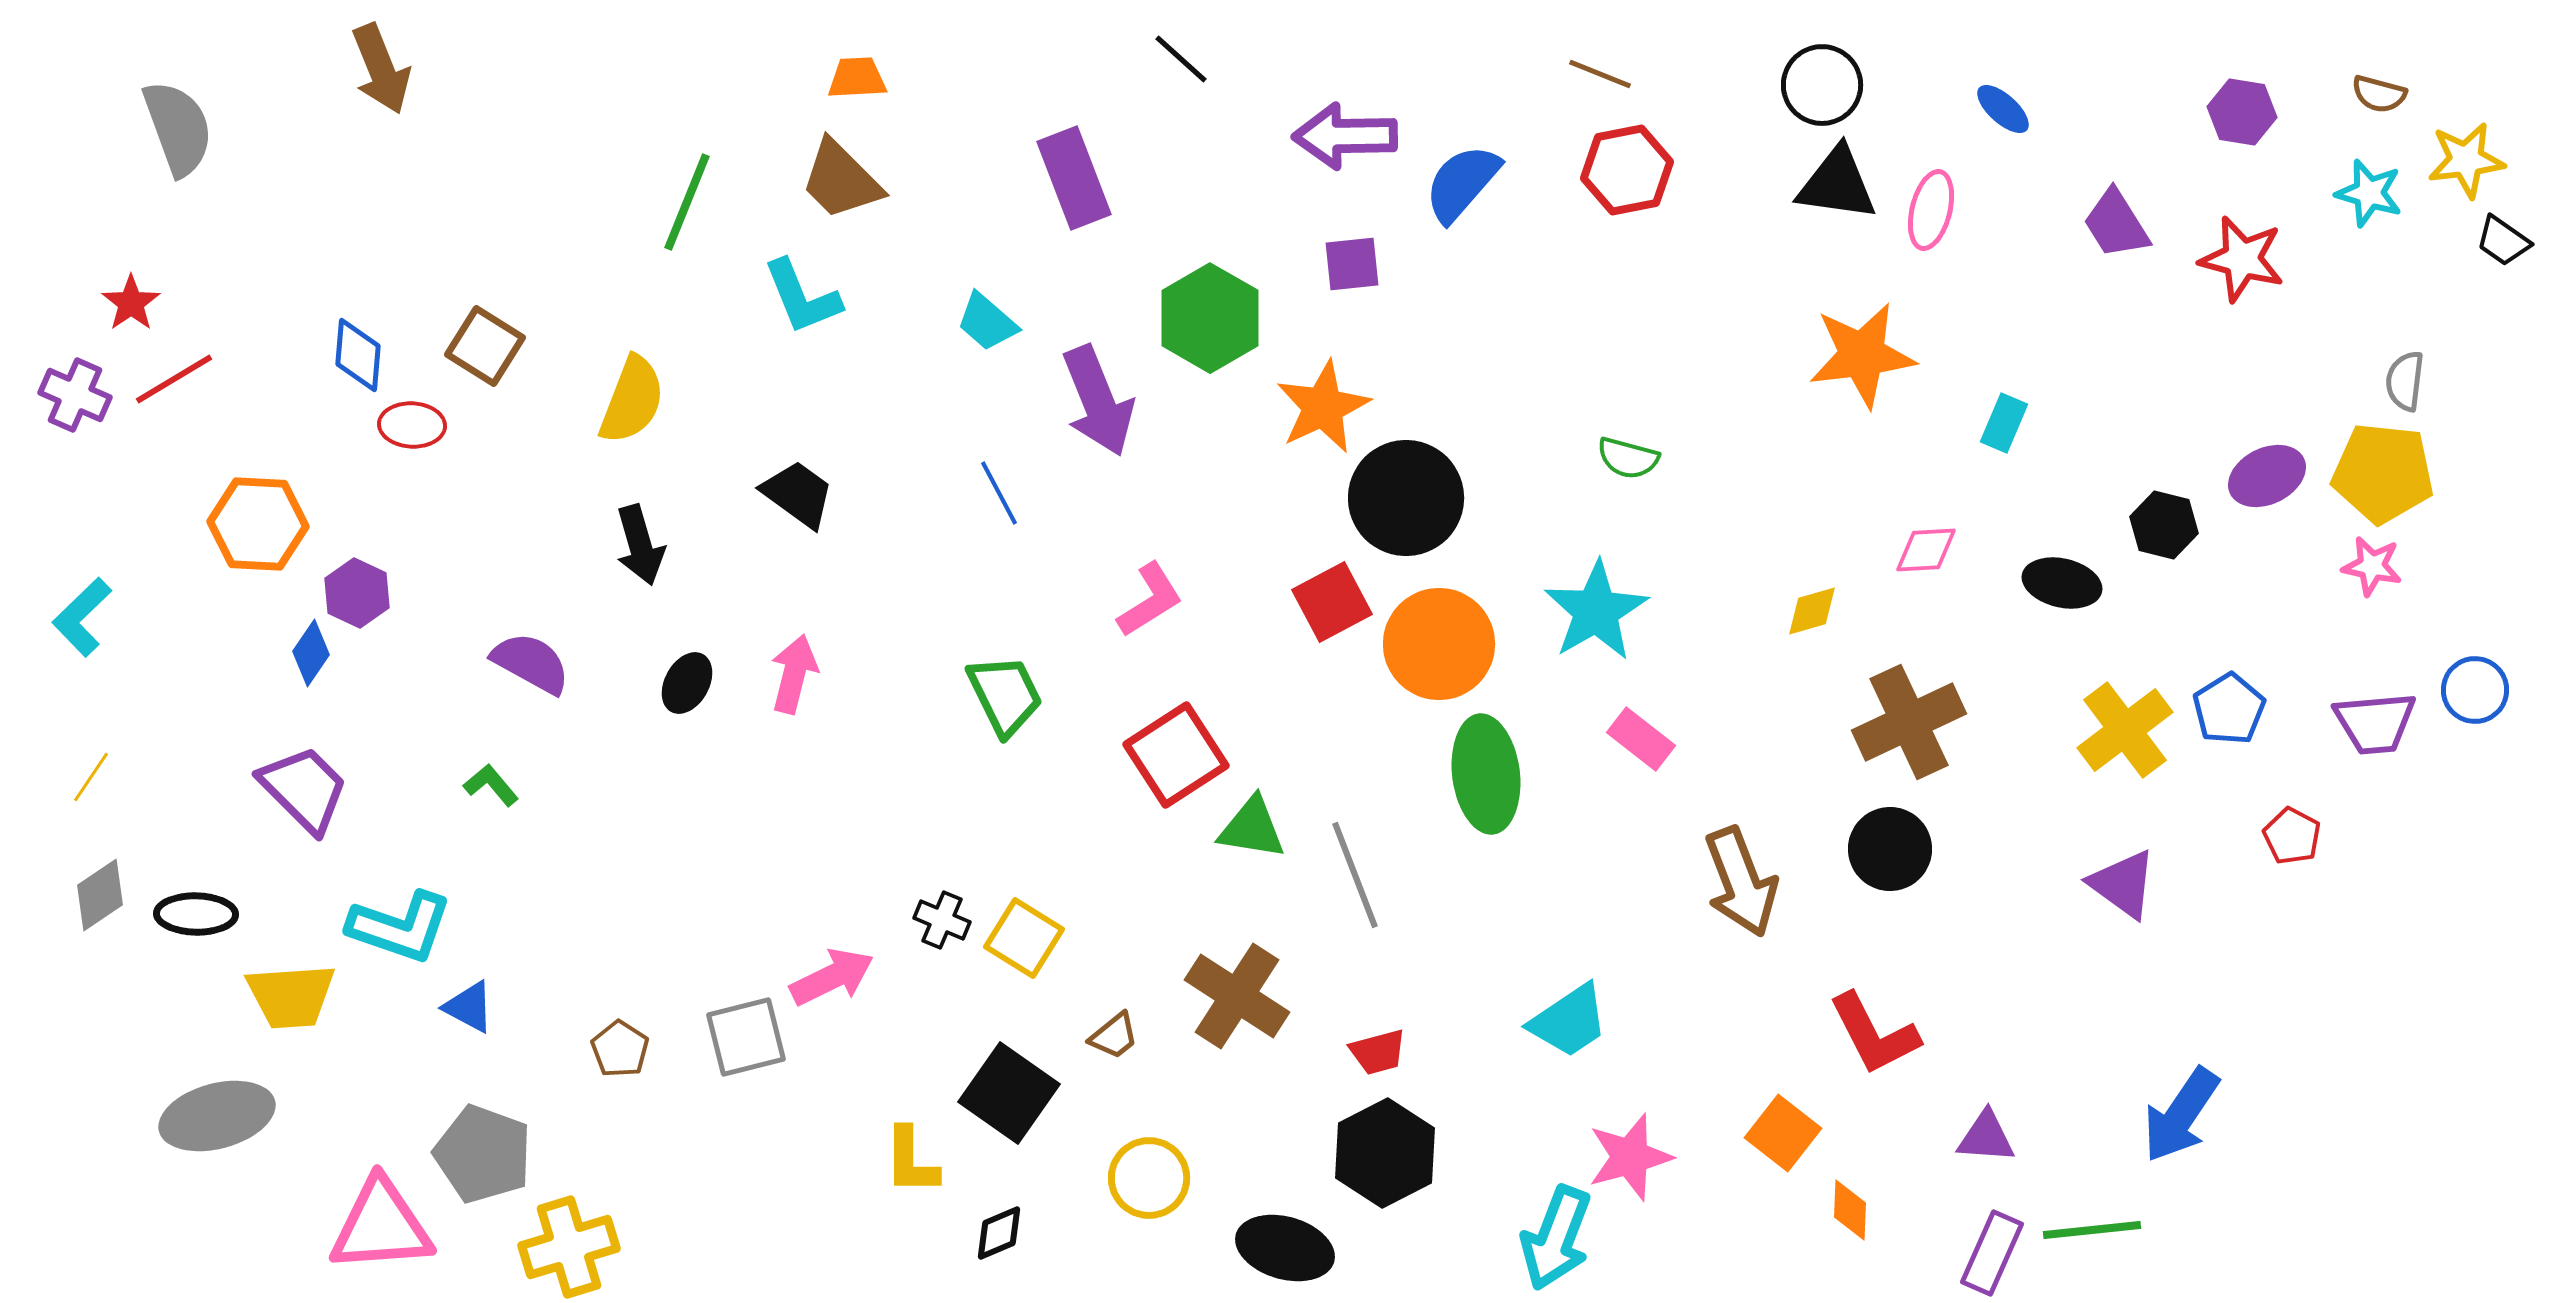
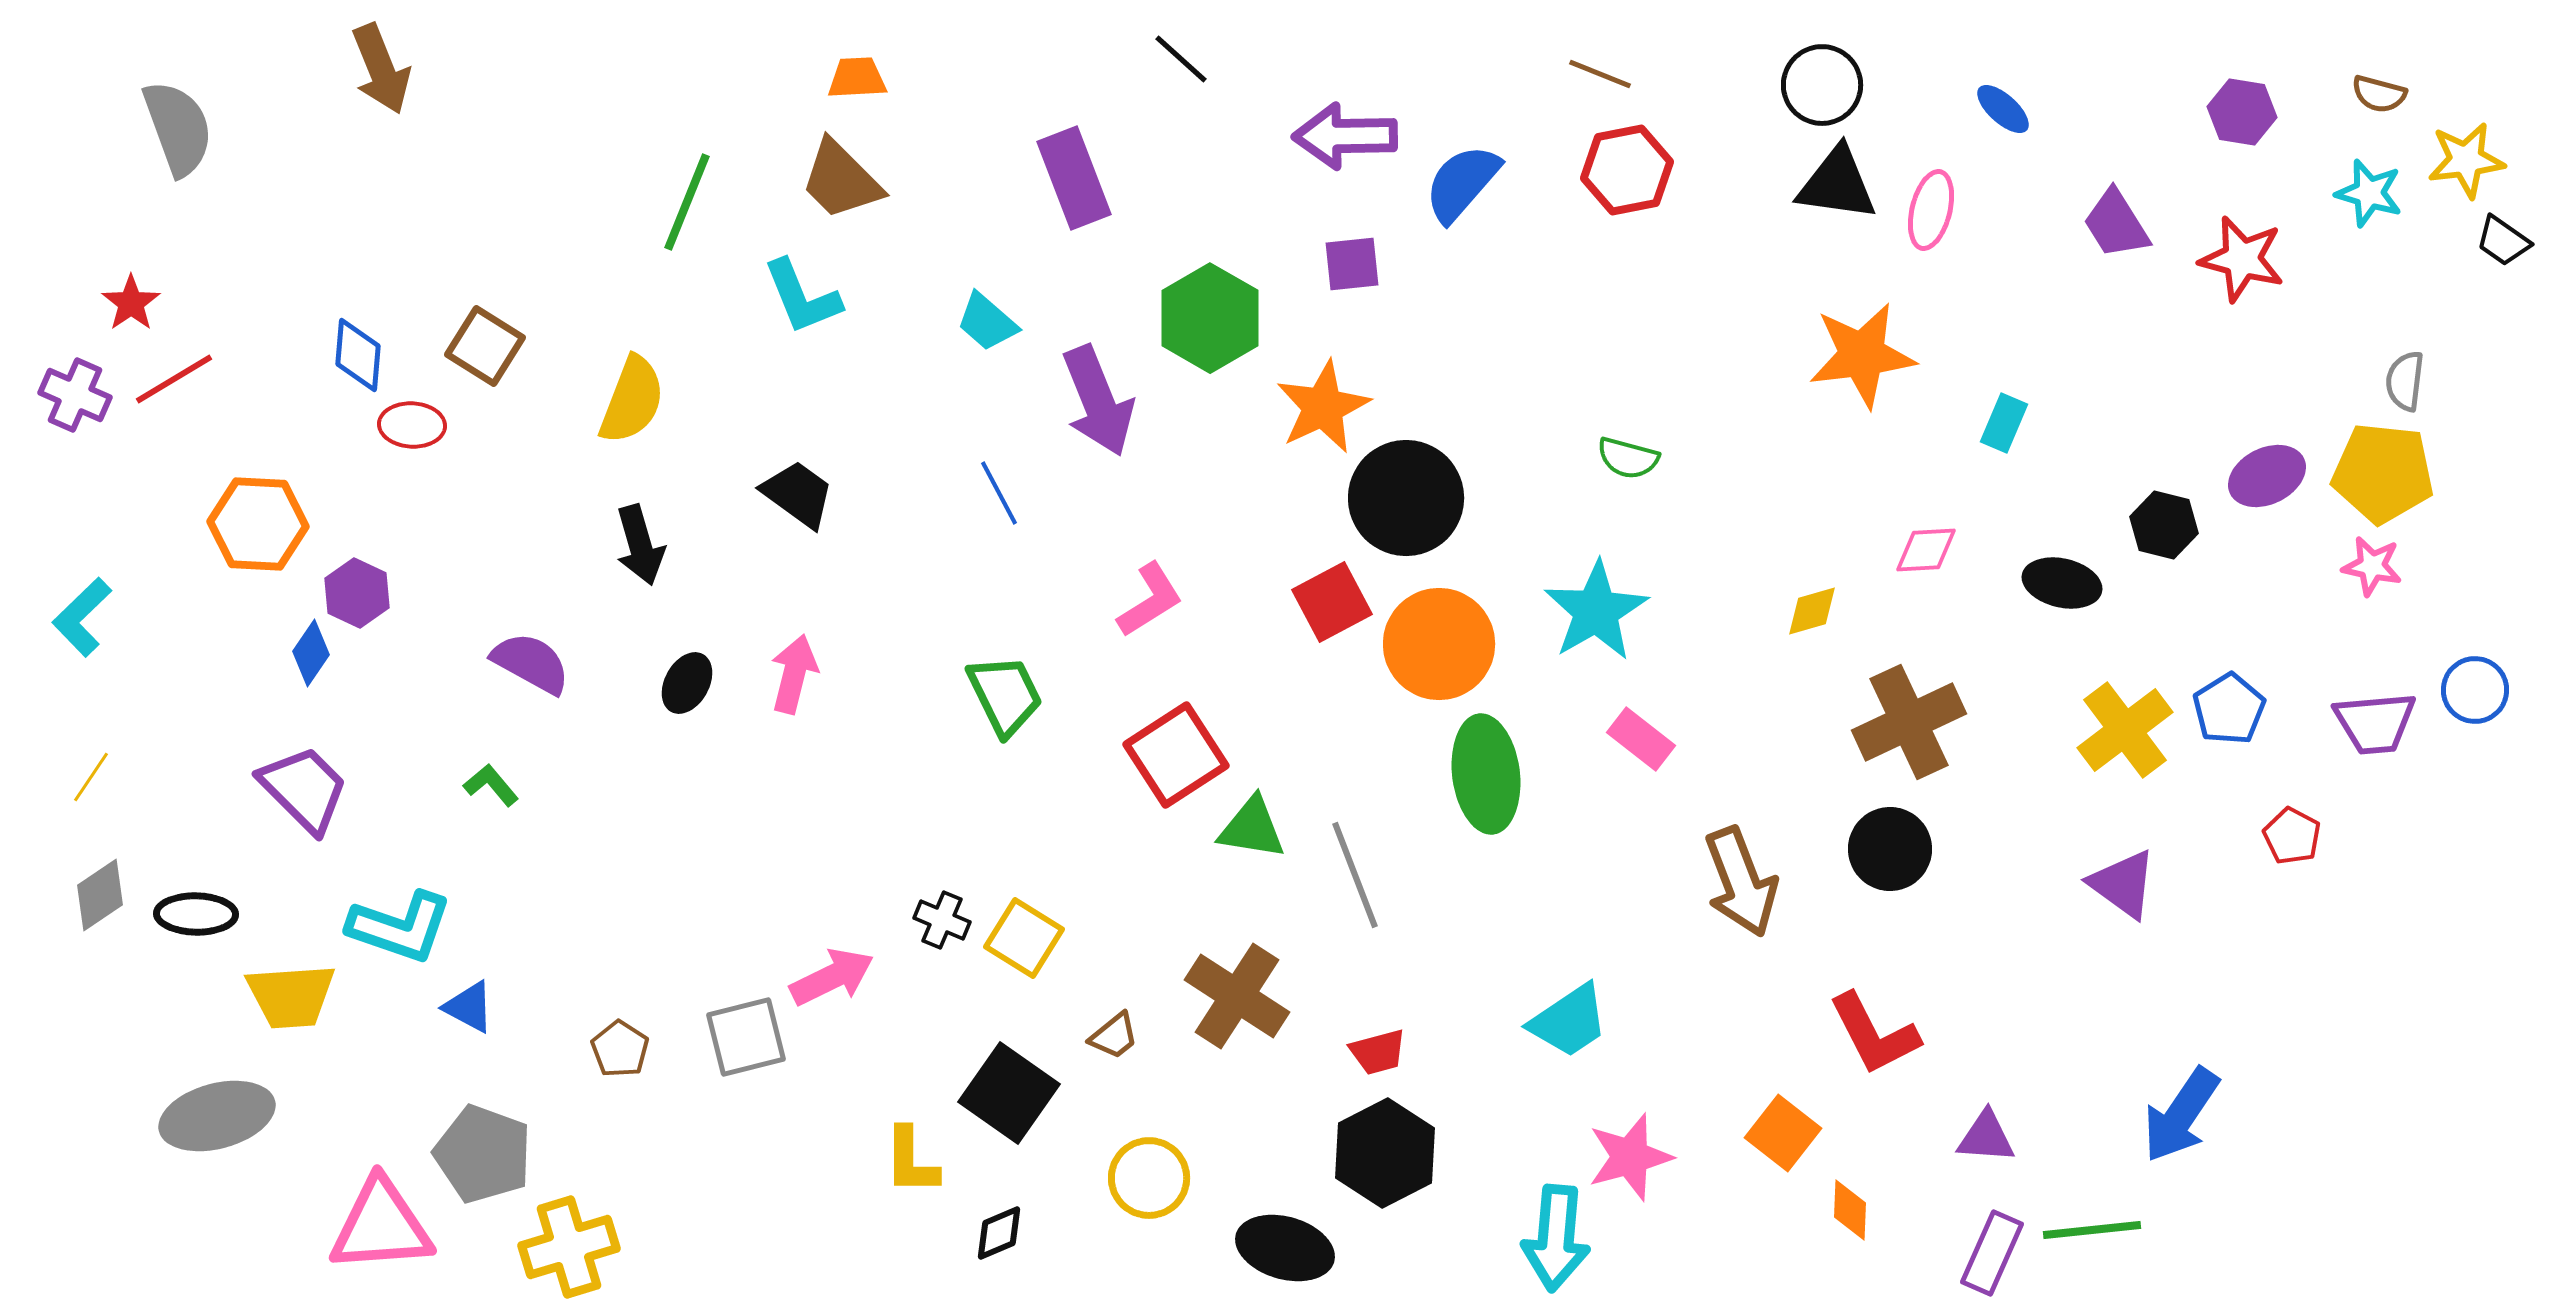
cyan arrow at (1556, 1238): rotated 16 degrees counterclockwise
